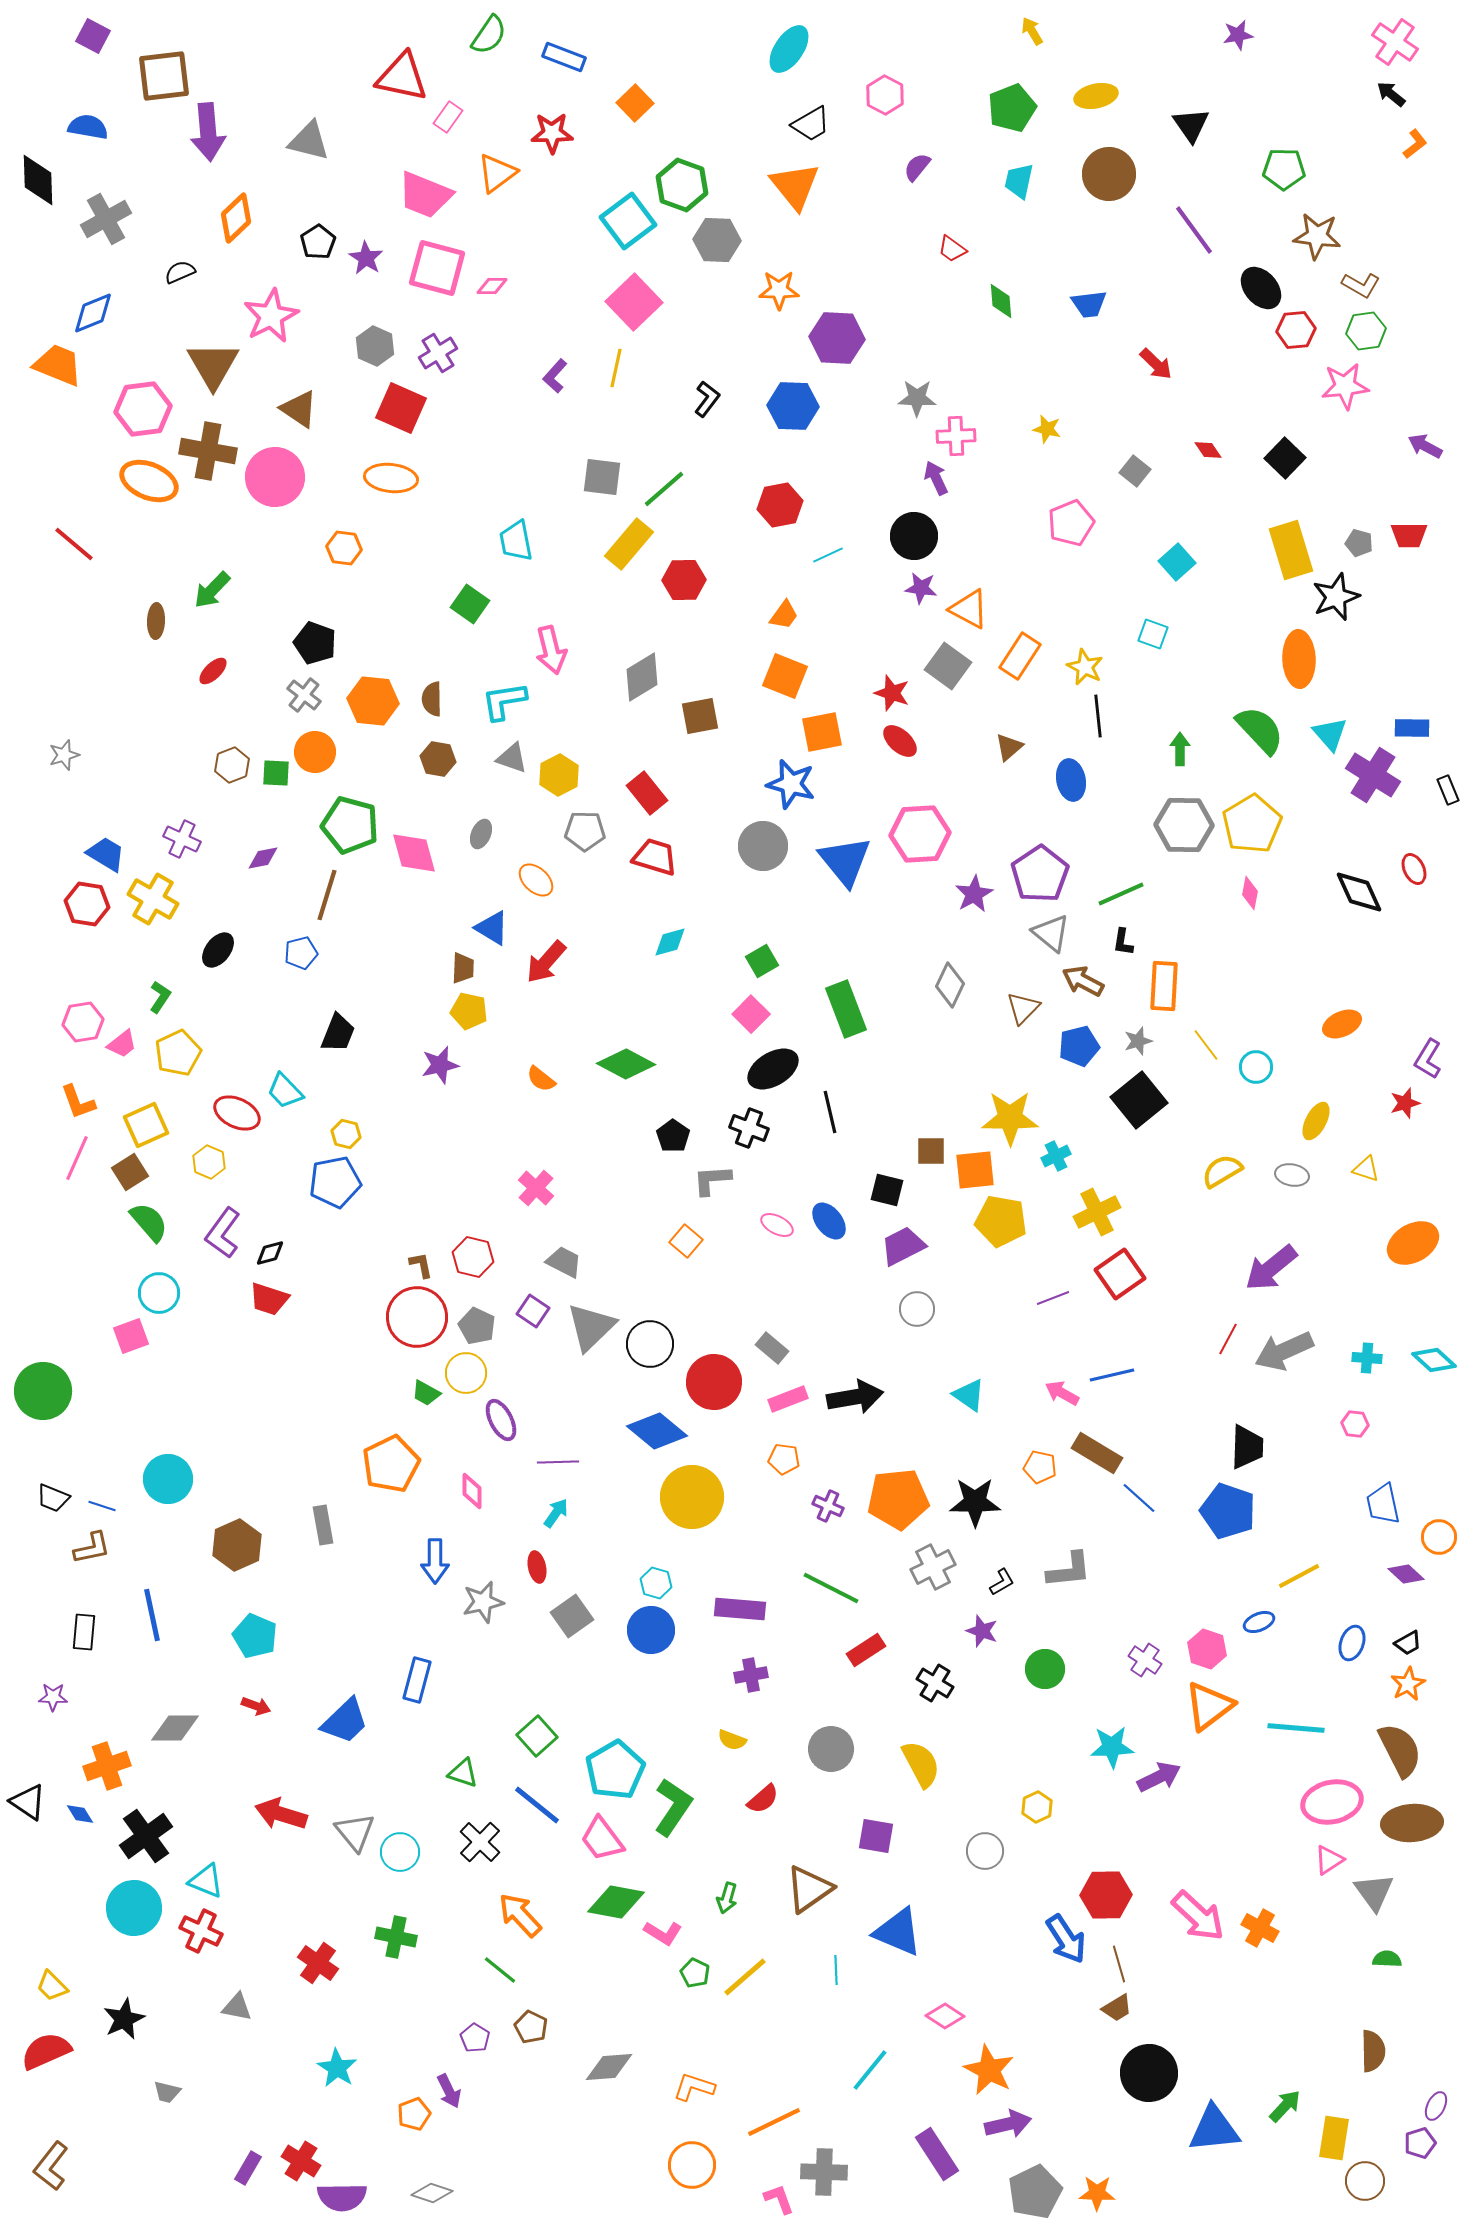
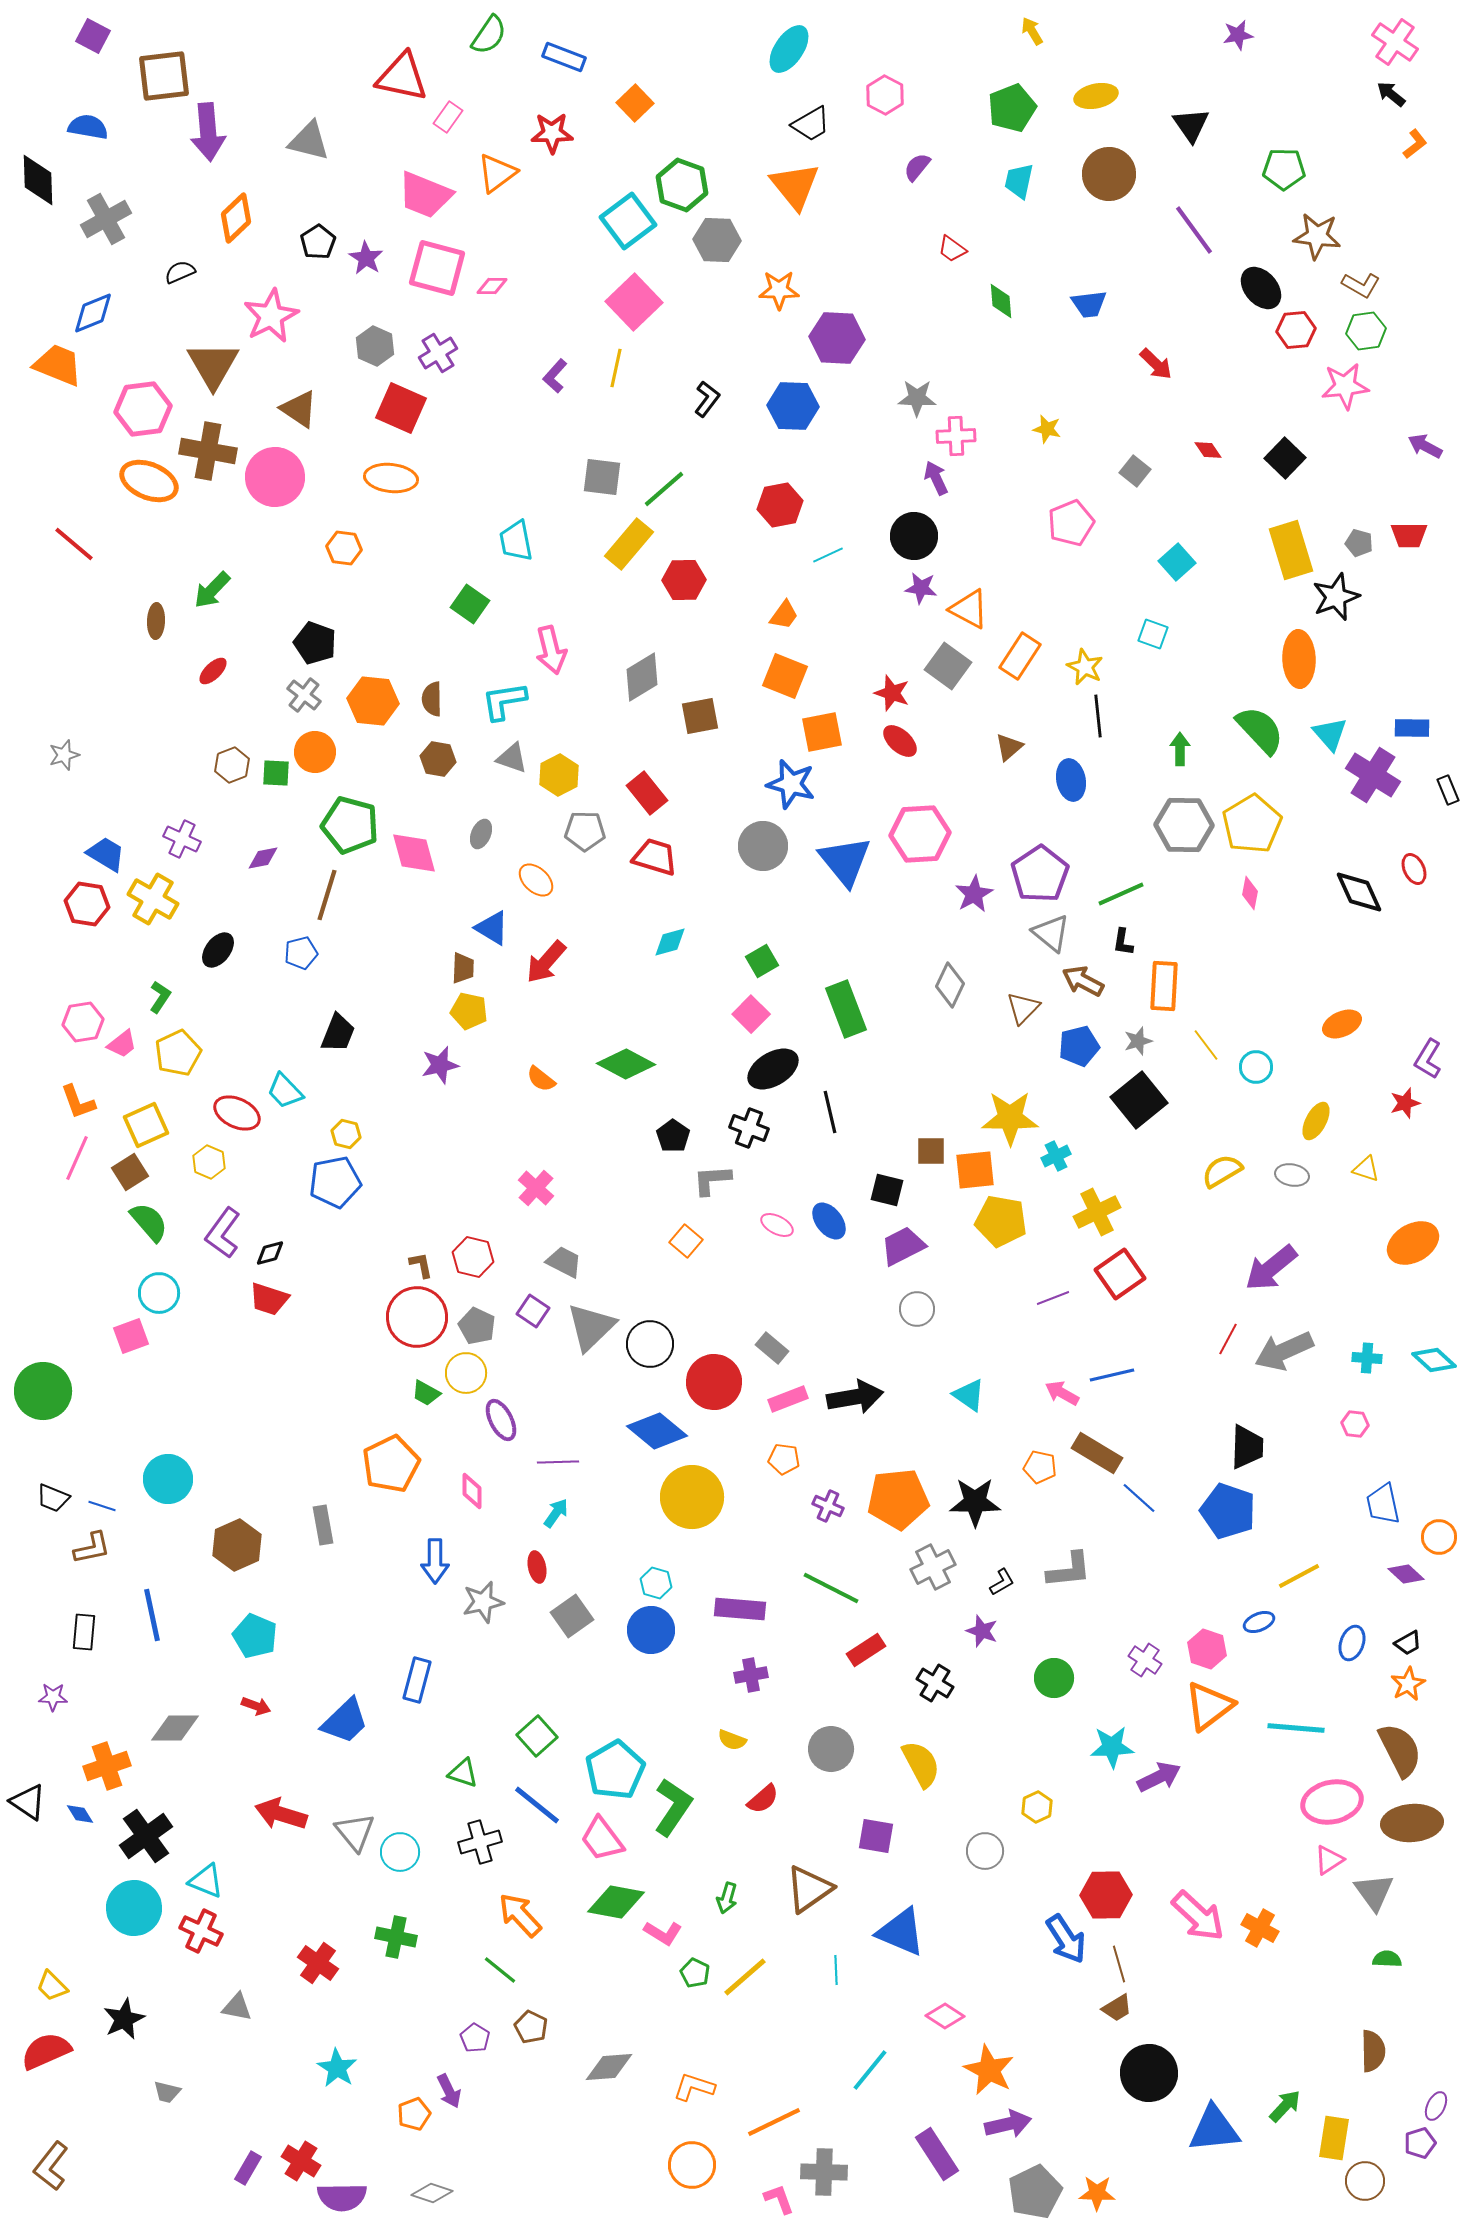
green circle at (1045, 1669): moved 9 px right, 9 px down
black cross at (480, 1842): rotated 30 degrees clockwise
blue triangle at (898, 1932): moved 3 px right
